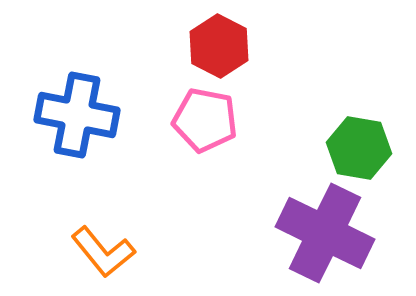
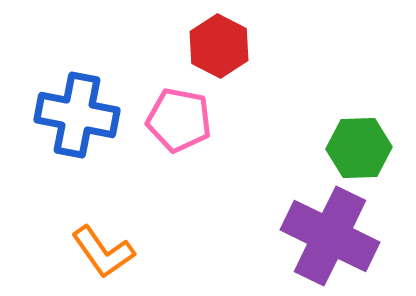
pink pentagon: moved 26 px left
green hexagon: rotated 12 degrees counterclockwise
purple cross: moved 5 px right, 3 px down
orange L-shape: rotated 4 degrees clockwise
